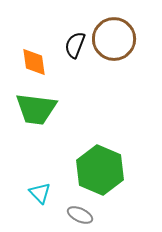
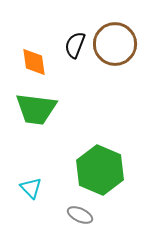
brown circle: moved 1 px right, 5 px down
cyan triangle: moved 9 px left, 5 px up
